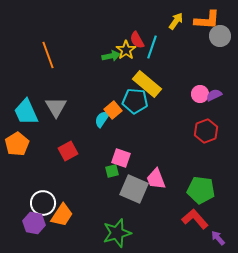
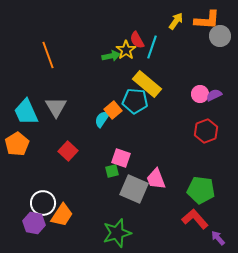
red square: rotated 18 degrees counterclockwise
